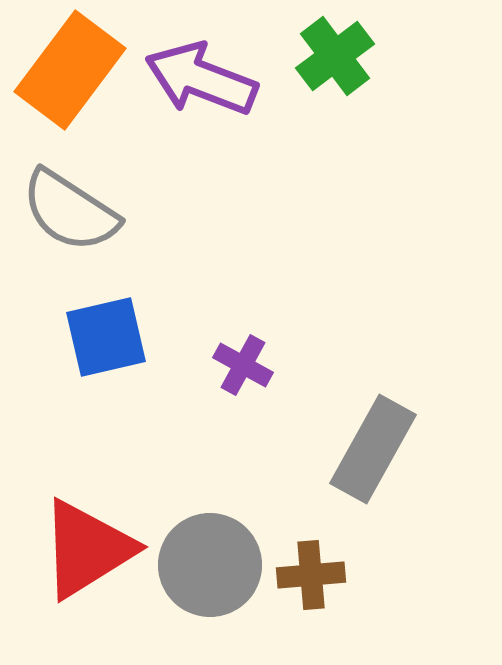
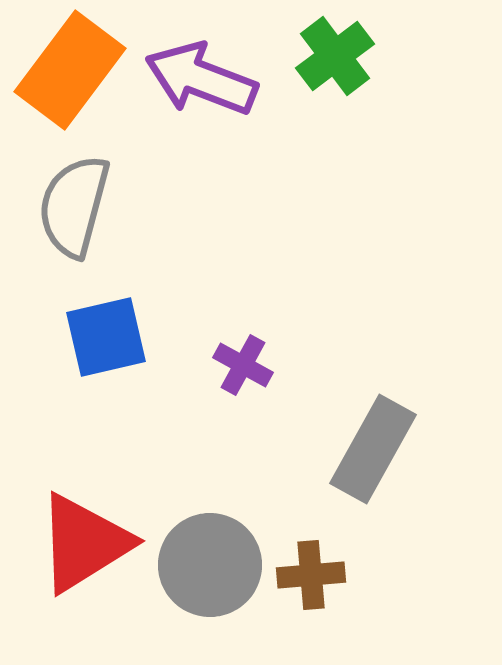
gray semicircle: moved 4 px right, 5 px up; rotated 72 degrees clockwise
red triangle: moved 3 px left, 6 px up
